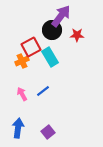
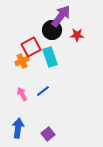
cyan rectangle: rotated 12 degrees clockwise
purple square: moved 2 px down
